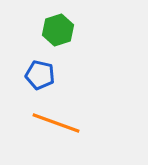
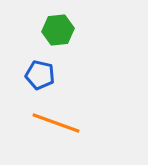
green hexagon: rotated 12 degrees clockwise
